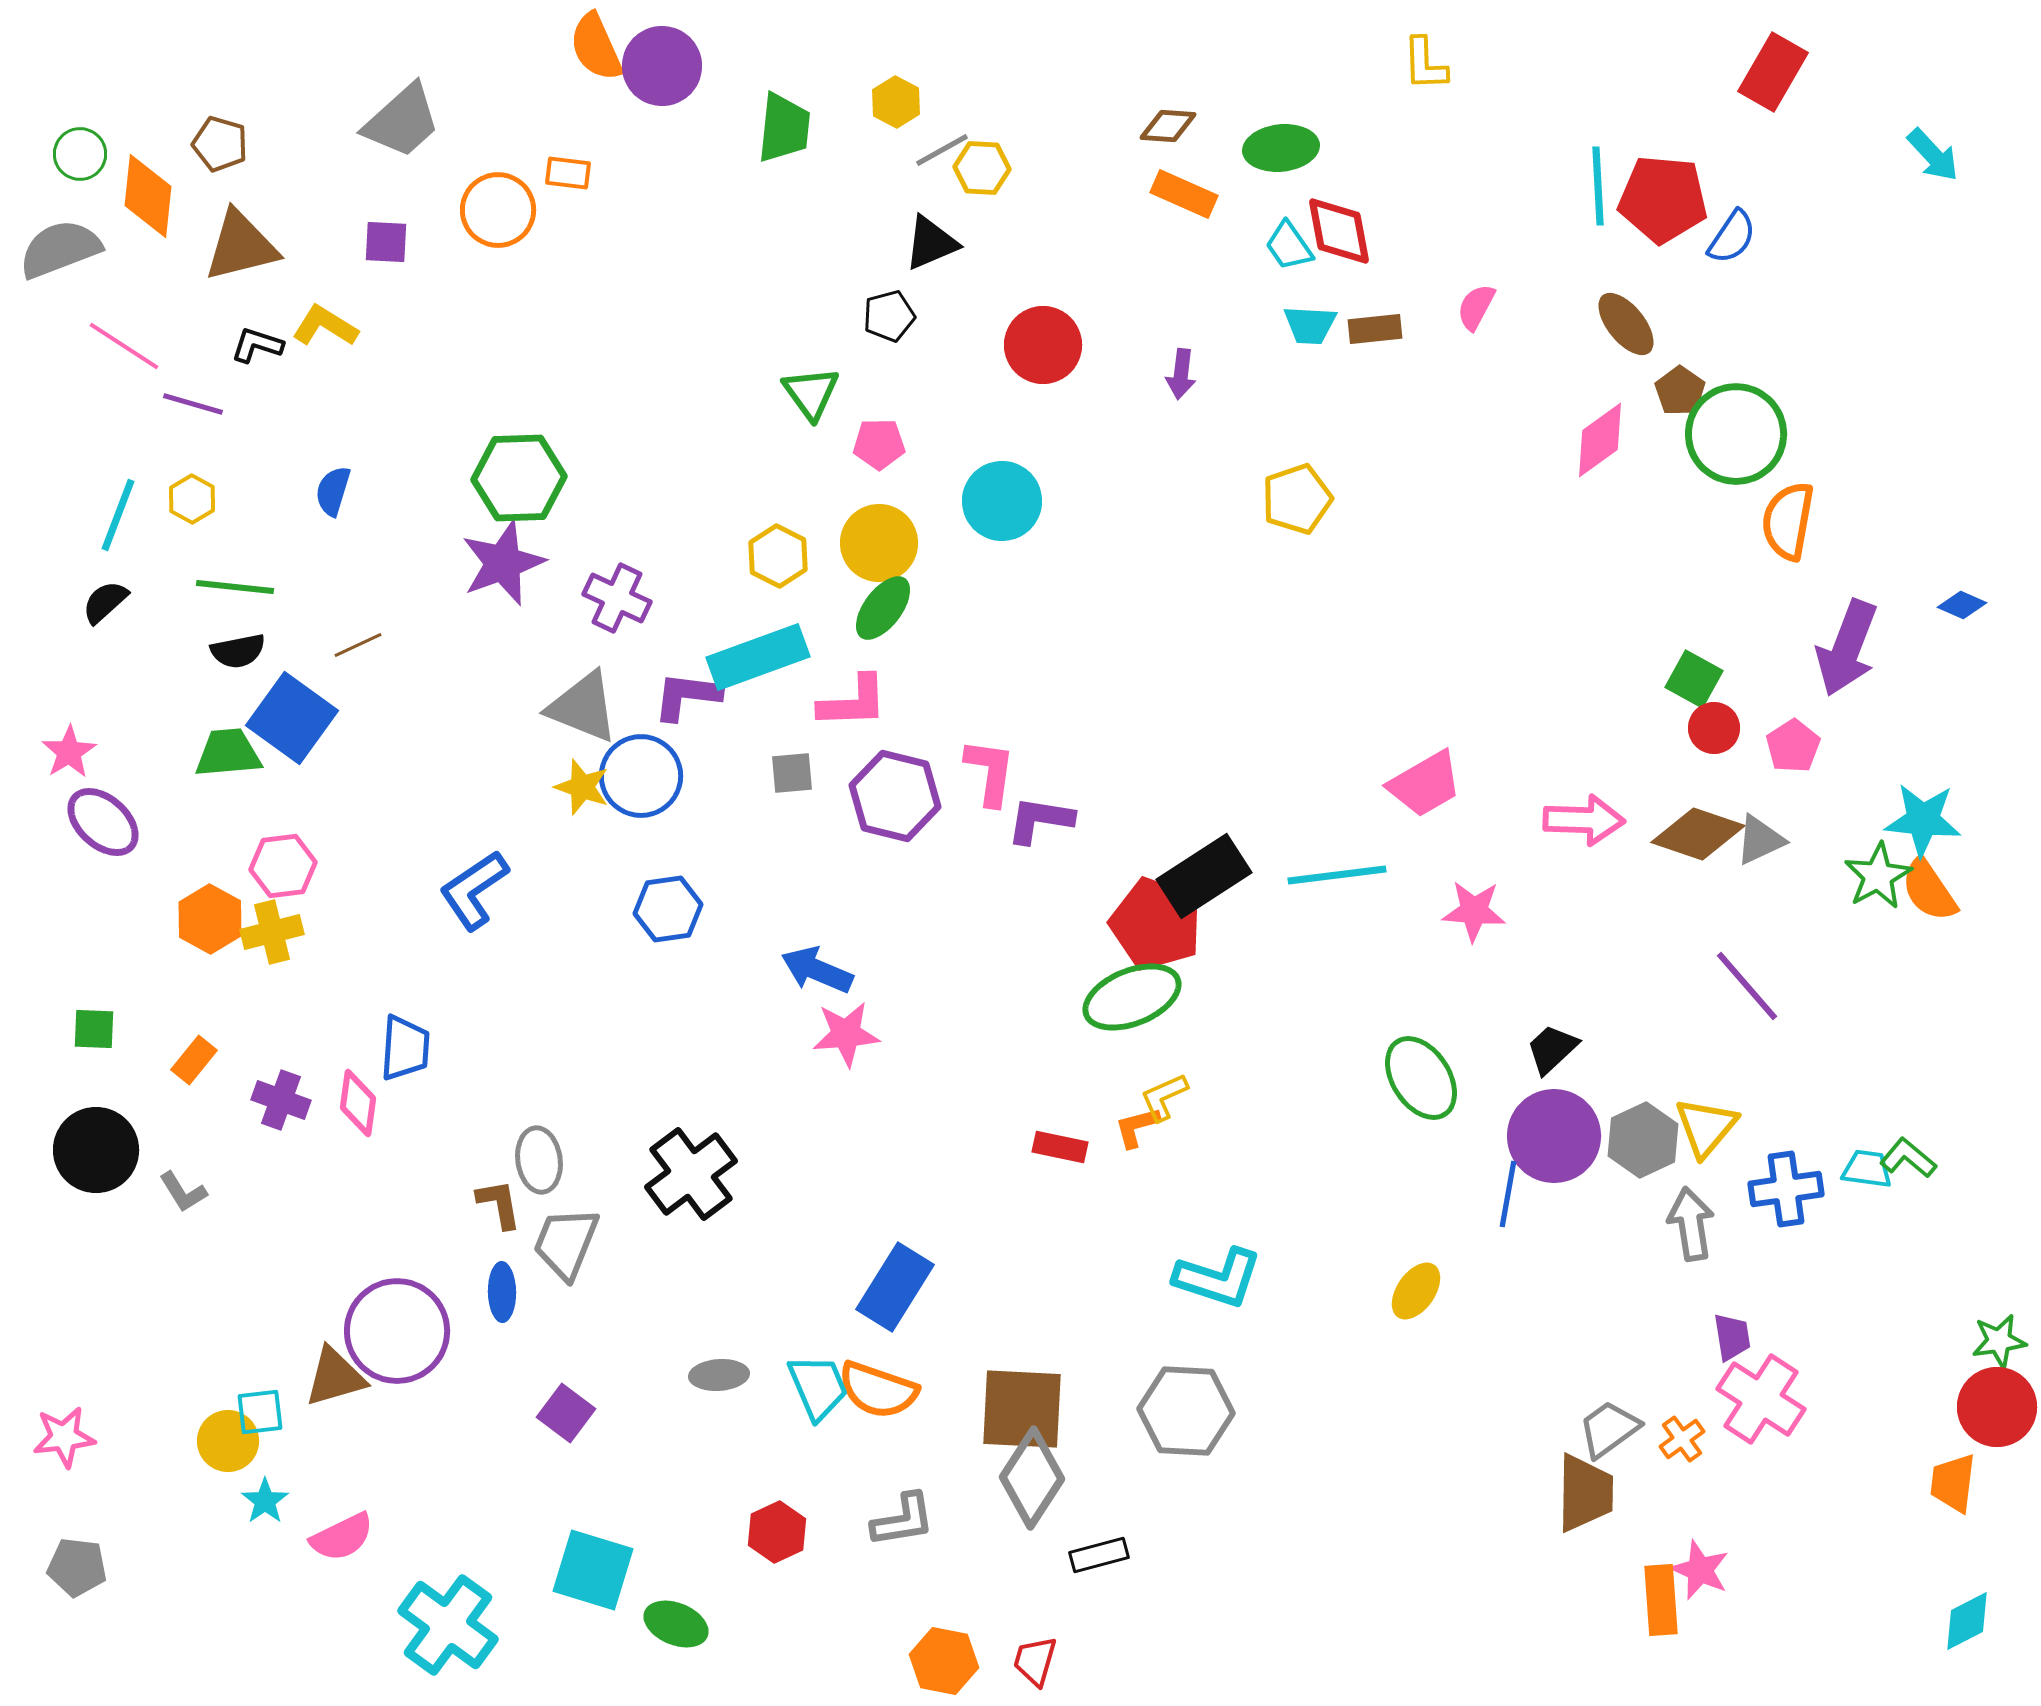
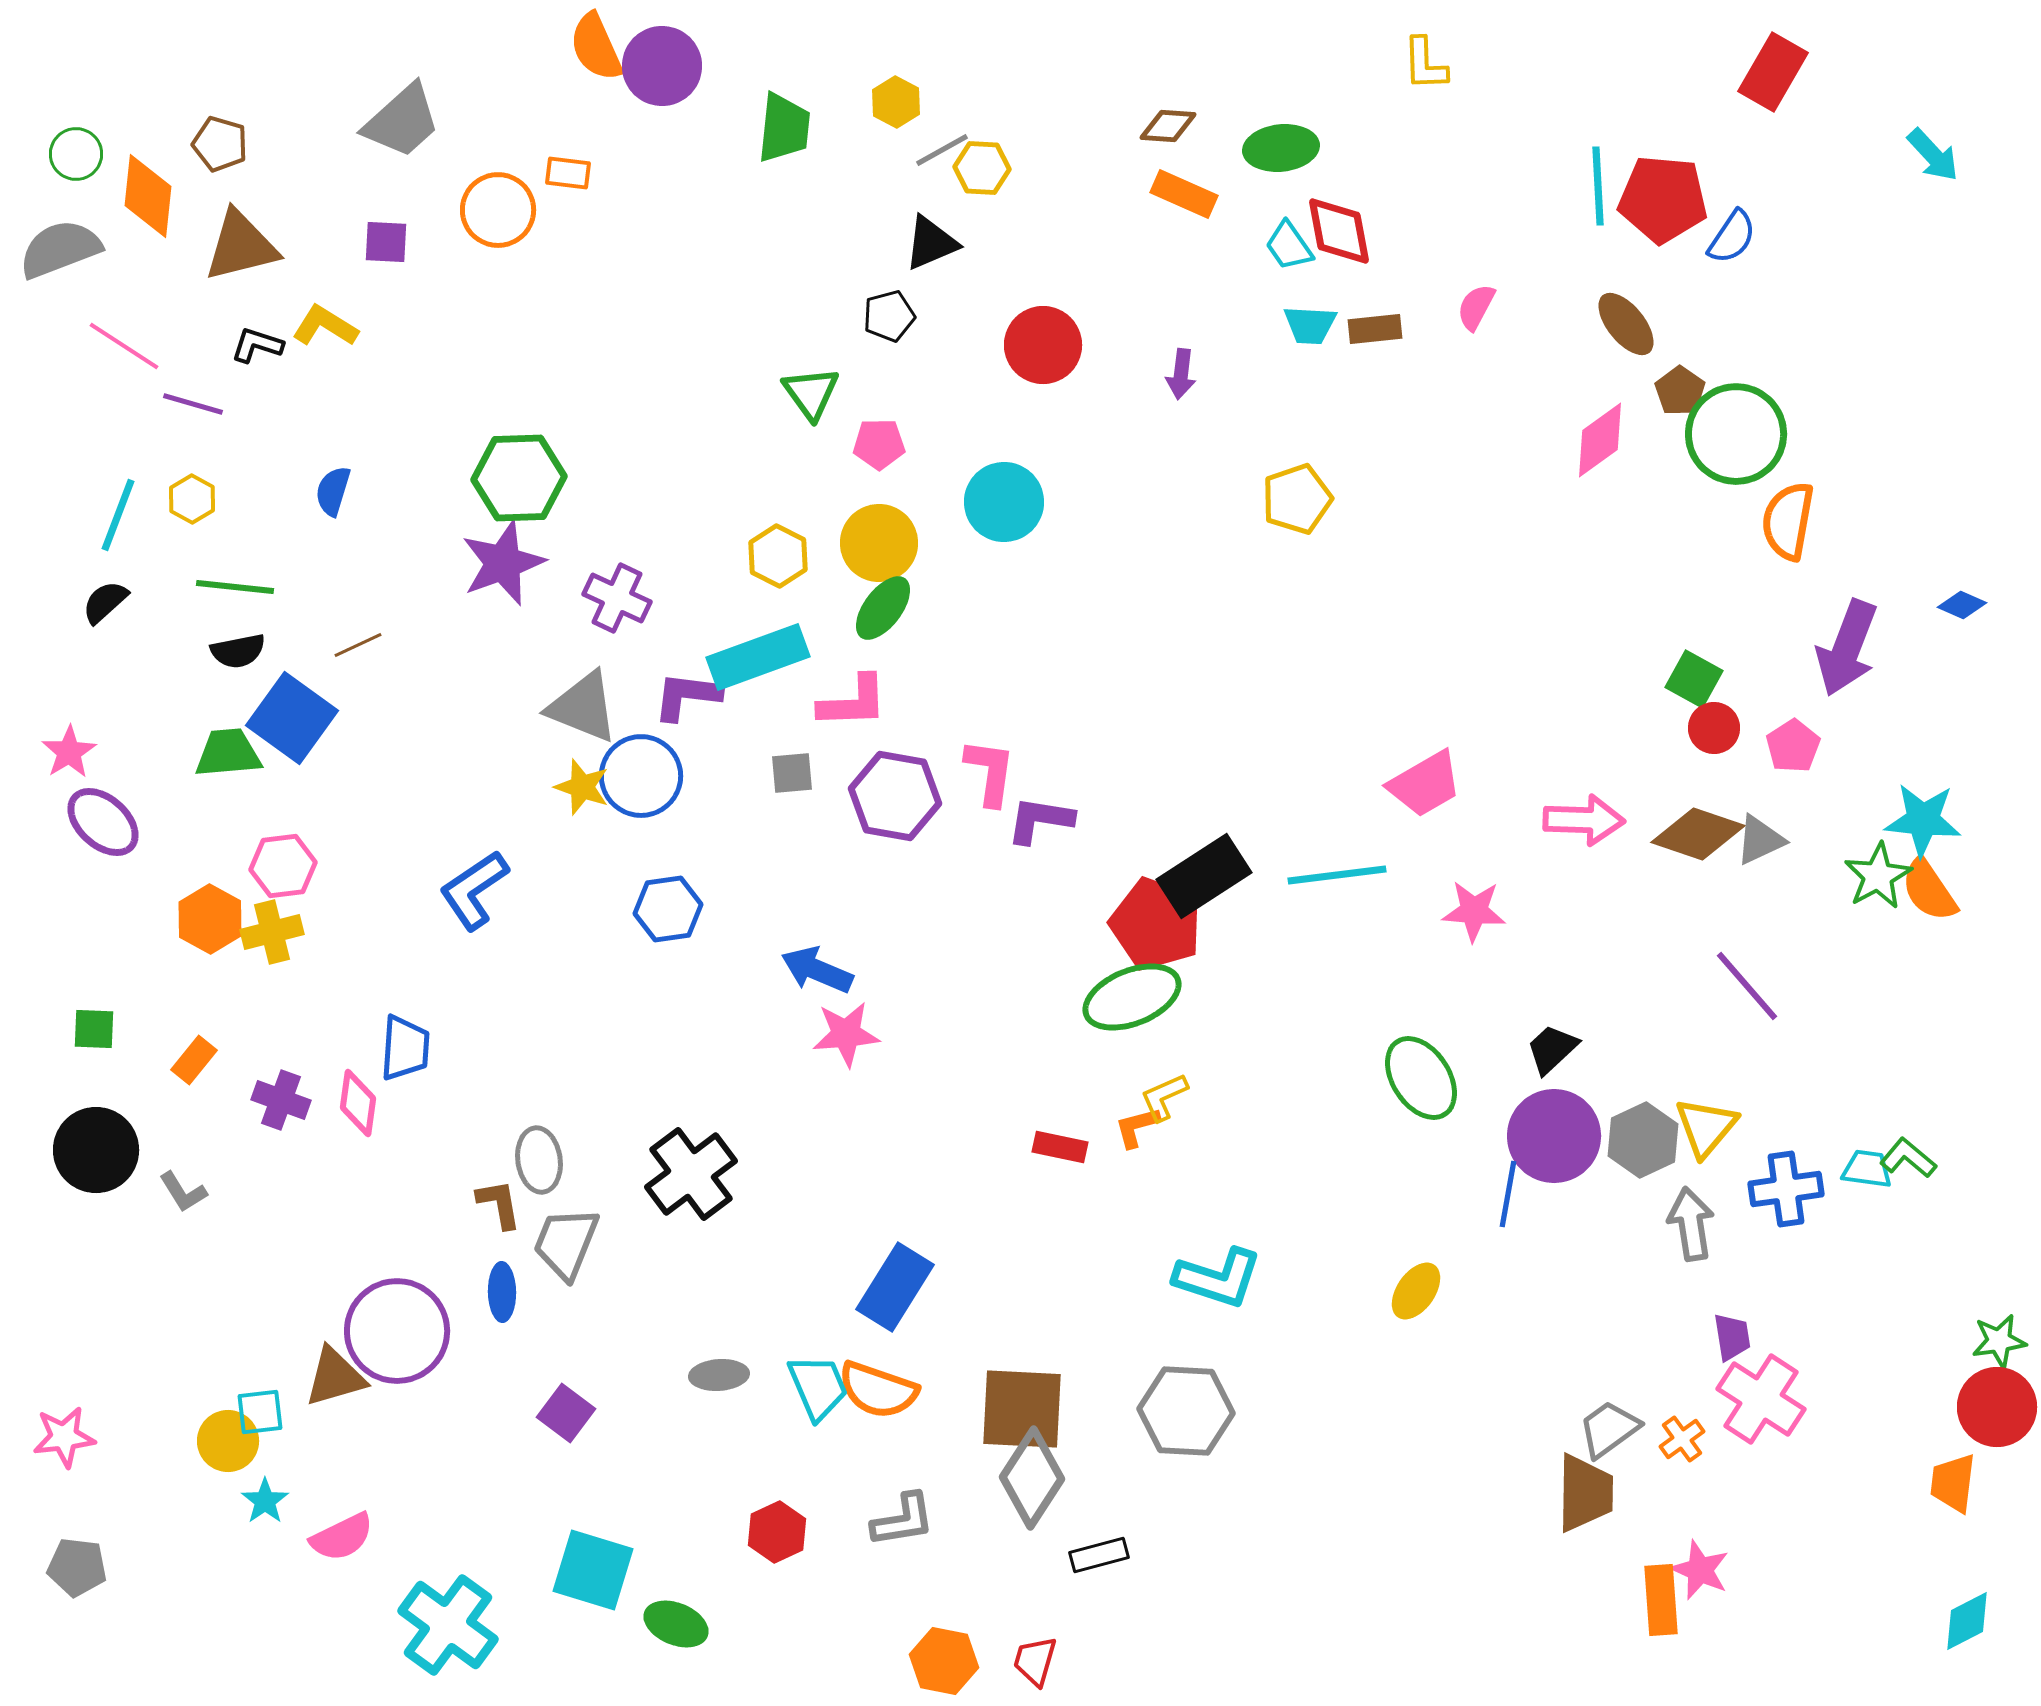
green circle at (80, 154): moved 4 px left
cyan circle at (1002, 501): moved 2 px right, 1 px down
purple hexagon at (895, 796): rotated 4 degrees counterclockwise
